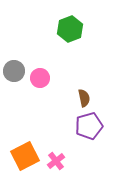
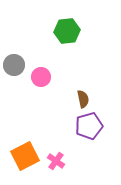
green hexagon: moved 3 px left, 2 px down; rotated 15 degrees clockwise
gray circle: moved 6 px up
pink circle: moved 1 px right, 1 px up
brown semicircle: moved 1 px left, 1 px down
pink cross: rotated 18 degrees counterclockwise
